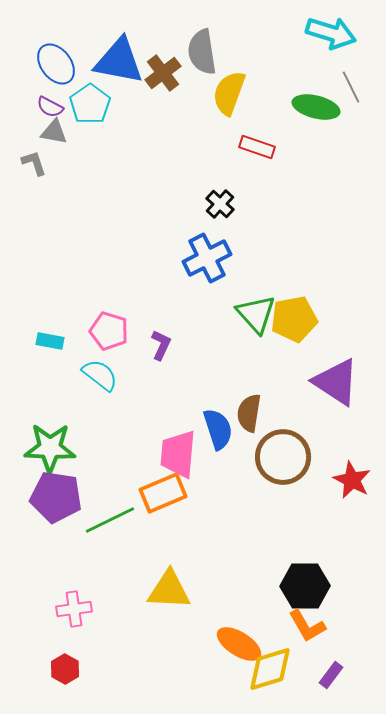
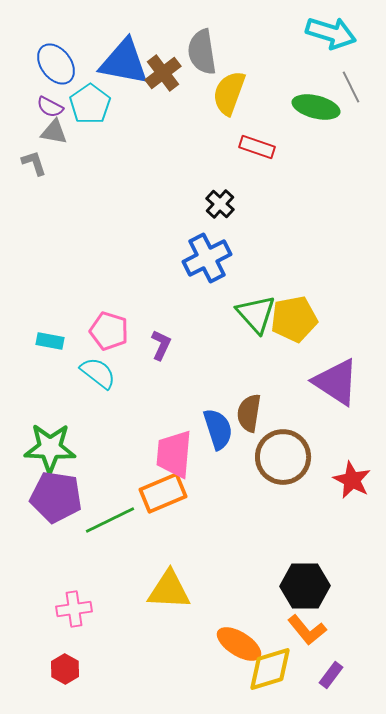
blue triangle: moved 5 px right, 1 px down
cyan semicircle: moved 2 px left, 2 px up
pink trapezoid: moved 4 px left
orange L-shape: moved 4 px down; rotated 9 degrees counterclockwise
